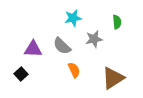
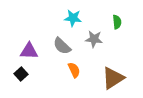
cyan star: rotated 18 degrees clockwise
gray star: rotated 18 degrees clockwise
purple triangle: moved 4 px left, 2 px down
